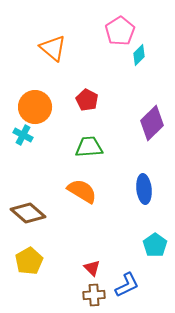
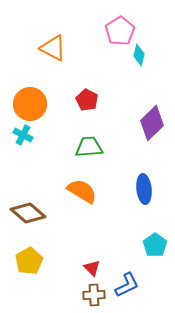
orange triangle: rotated 12 degrees counterclockwise
cyan diamond: rotated 30 degrees counterclockwise
orange circle: moved 5 px left, 3 px up
